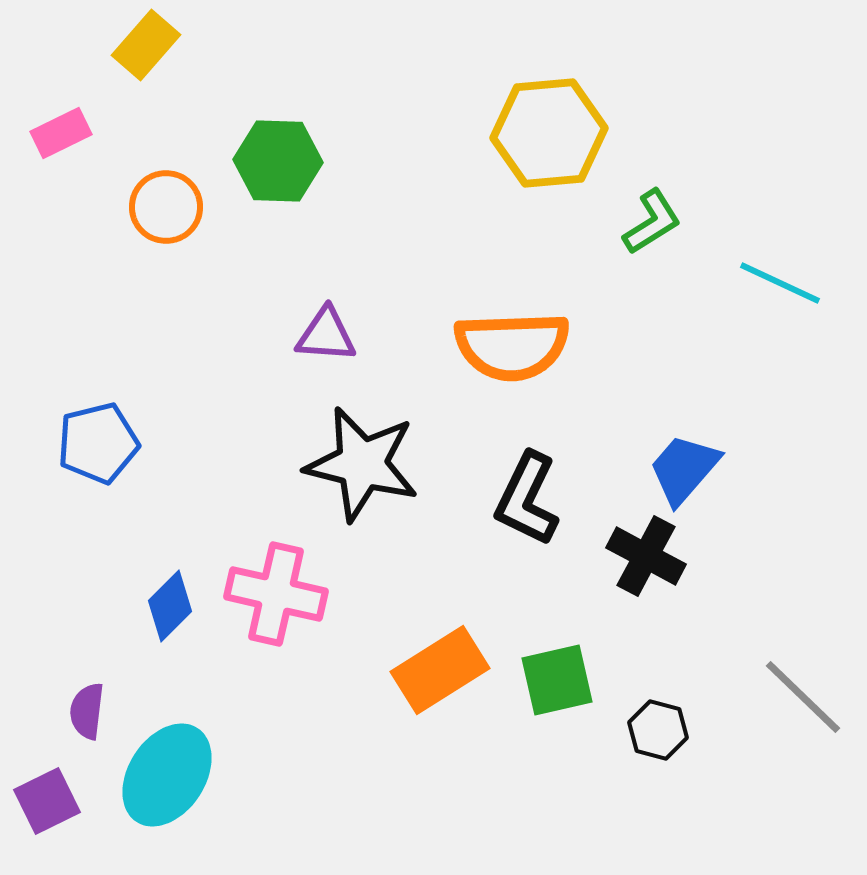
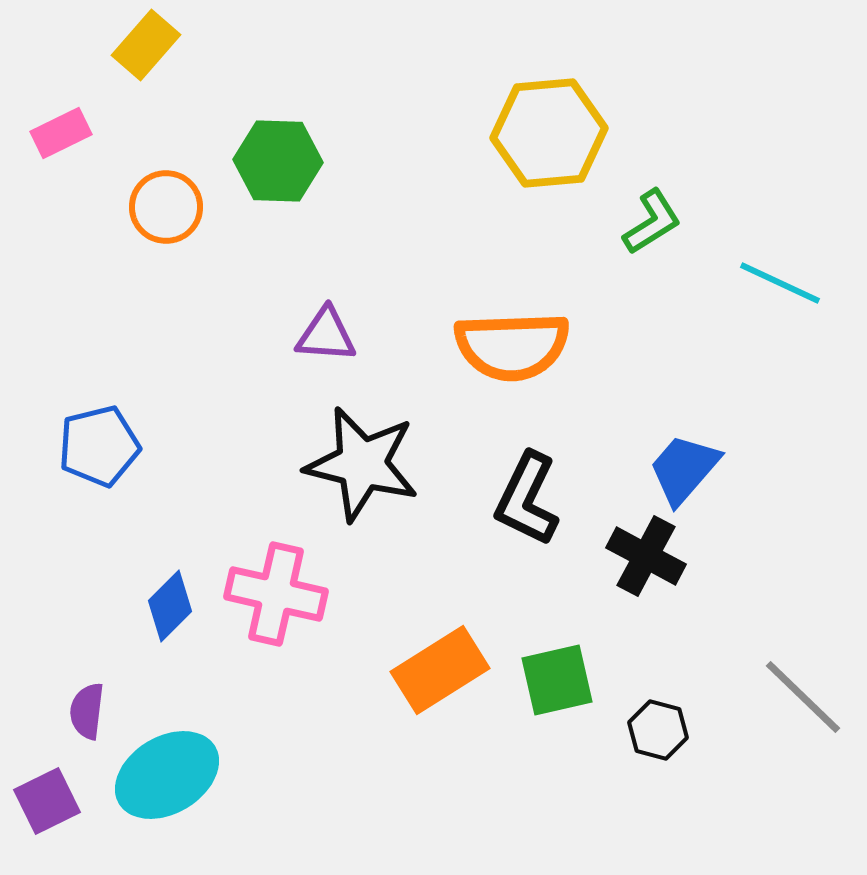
blue pentagon: moved 1 px right, 3 px down
cyan ellipse: rotated 26 degrees clockwise
